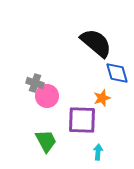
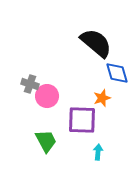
gray cross: moved 5 px left, 1 px down
